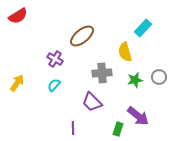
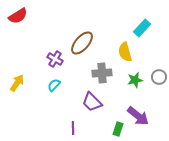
cyan rectangle: moved 1 px left
brown ellipse: moved 7 px down; rotated 10 degrees counterclockwise
